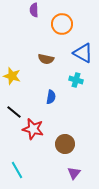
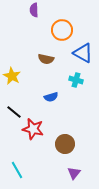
orange circle: moved 6 px down
yellow star: rotated 12 degrees clockwise
blue semicircle: rotated 64 degrees clockwise
